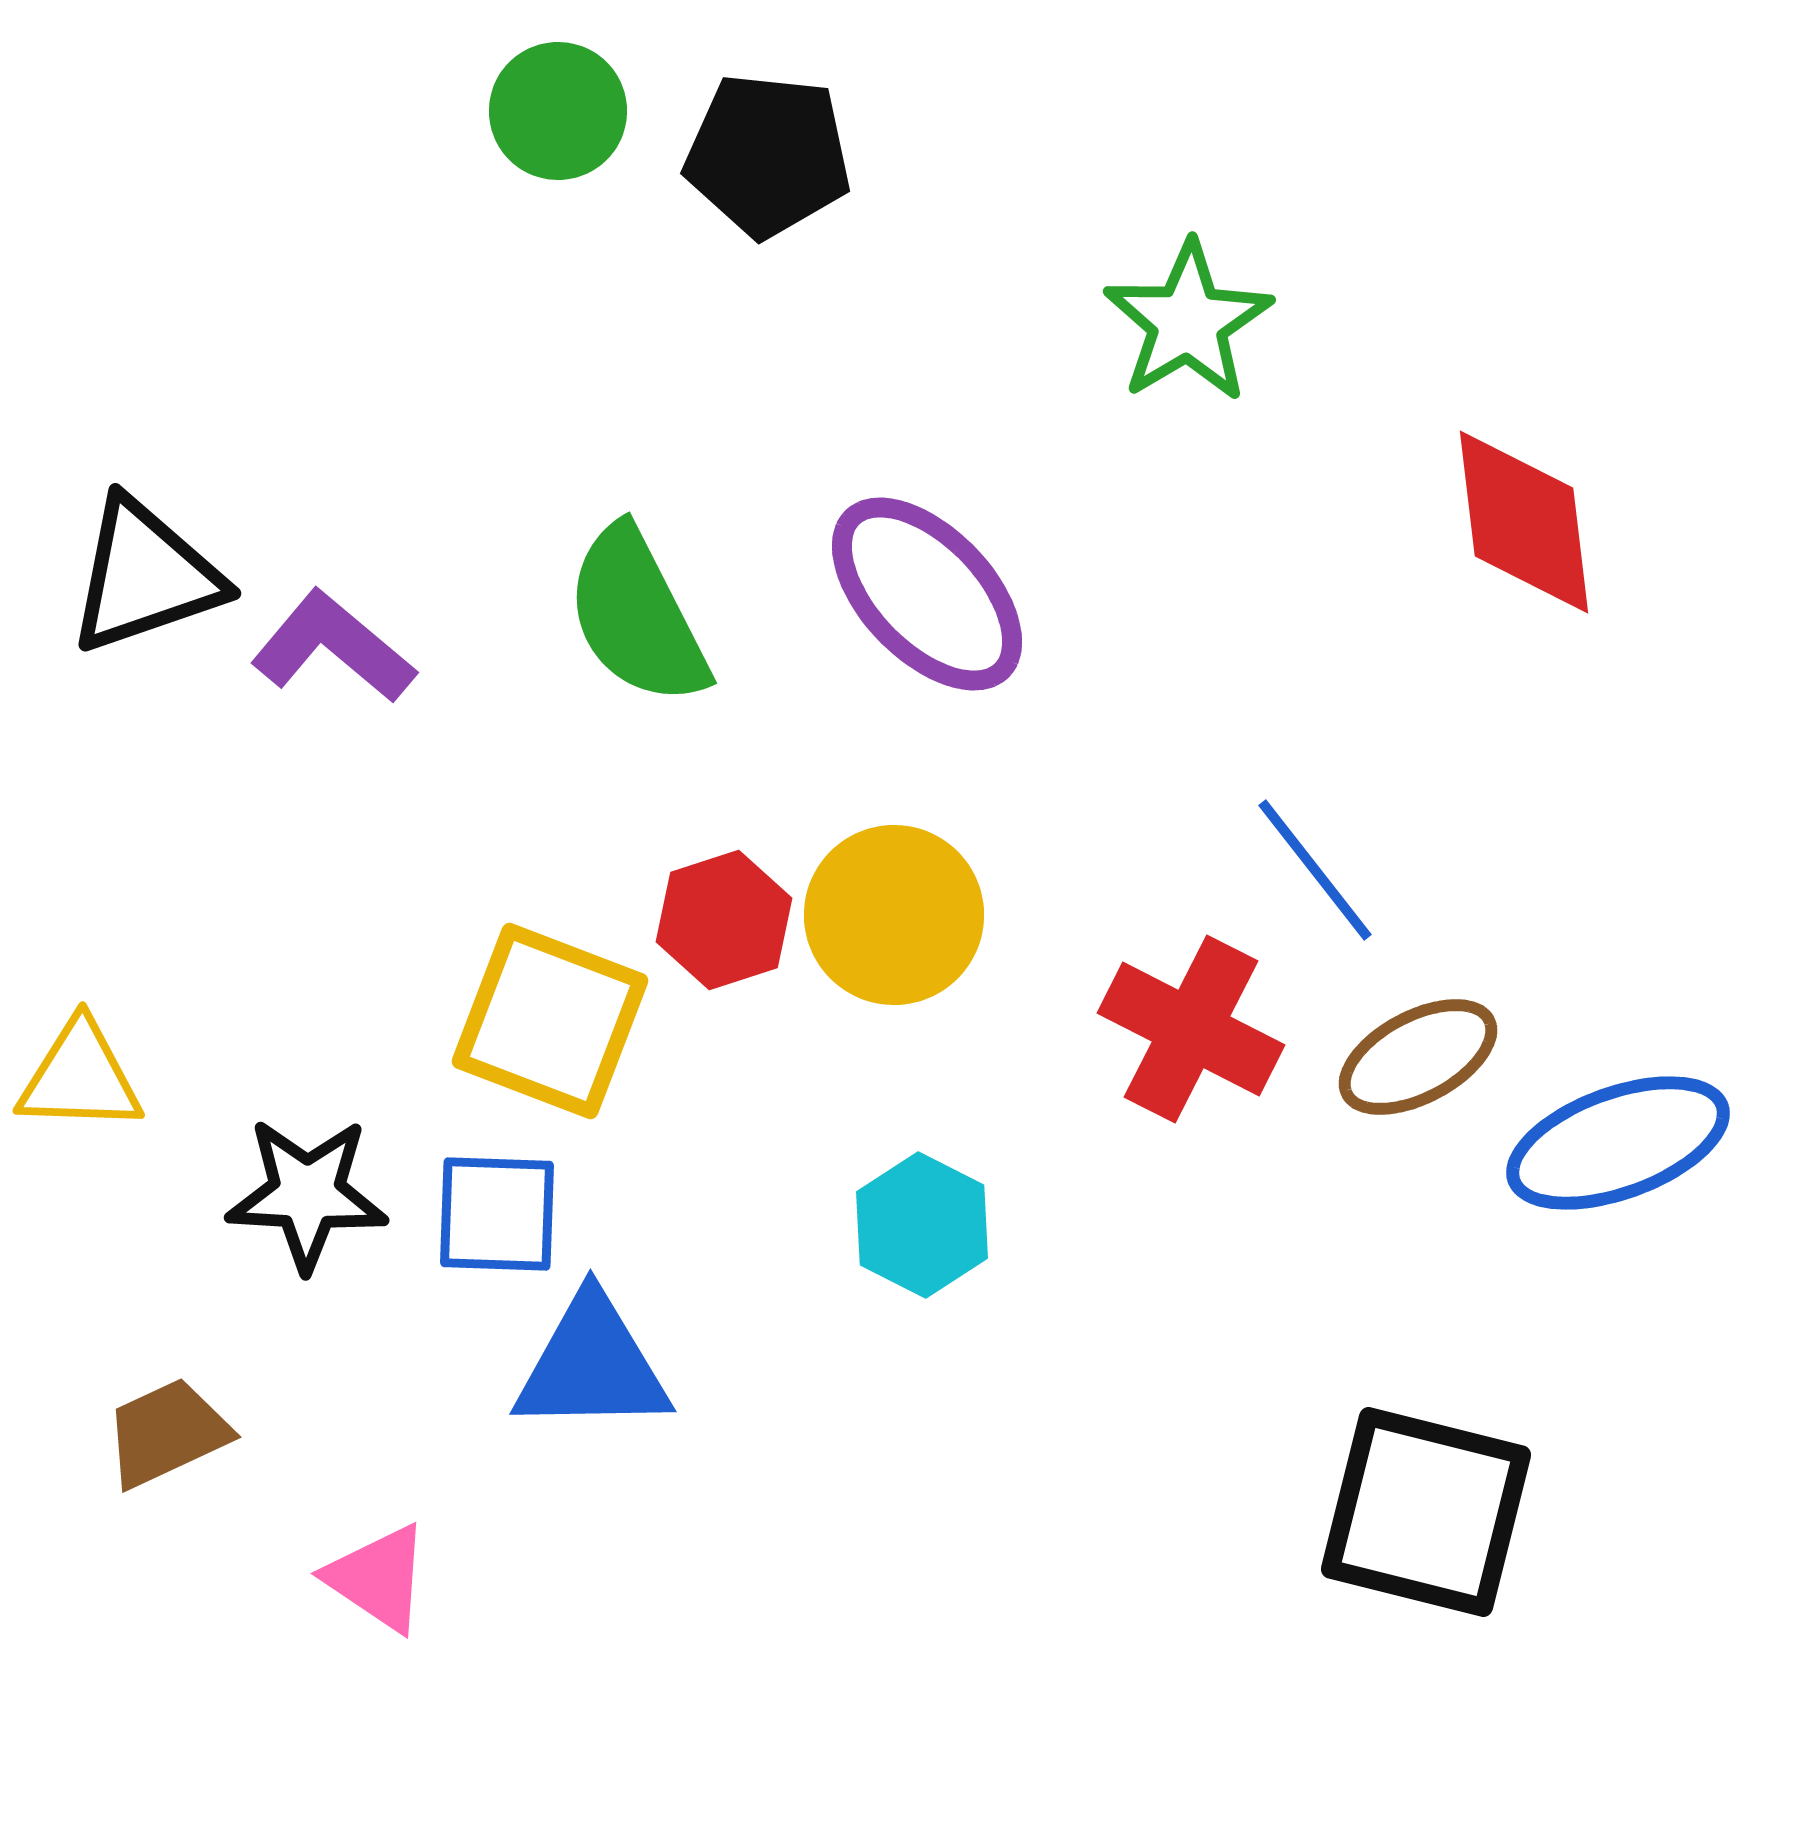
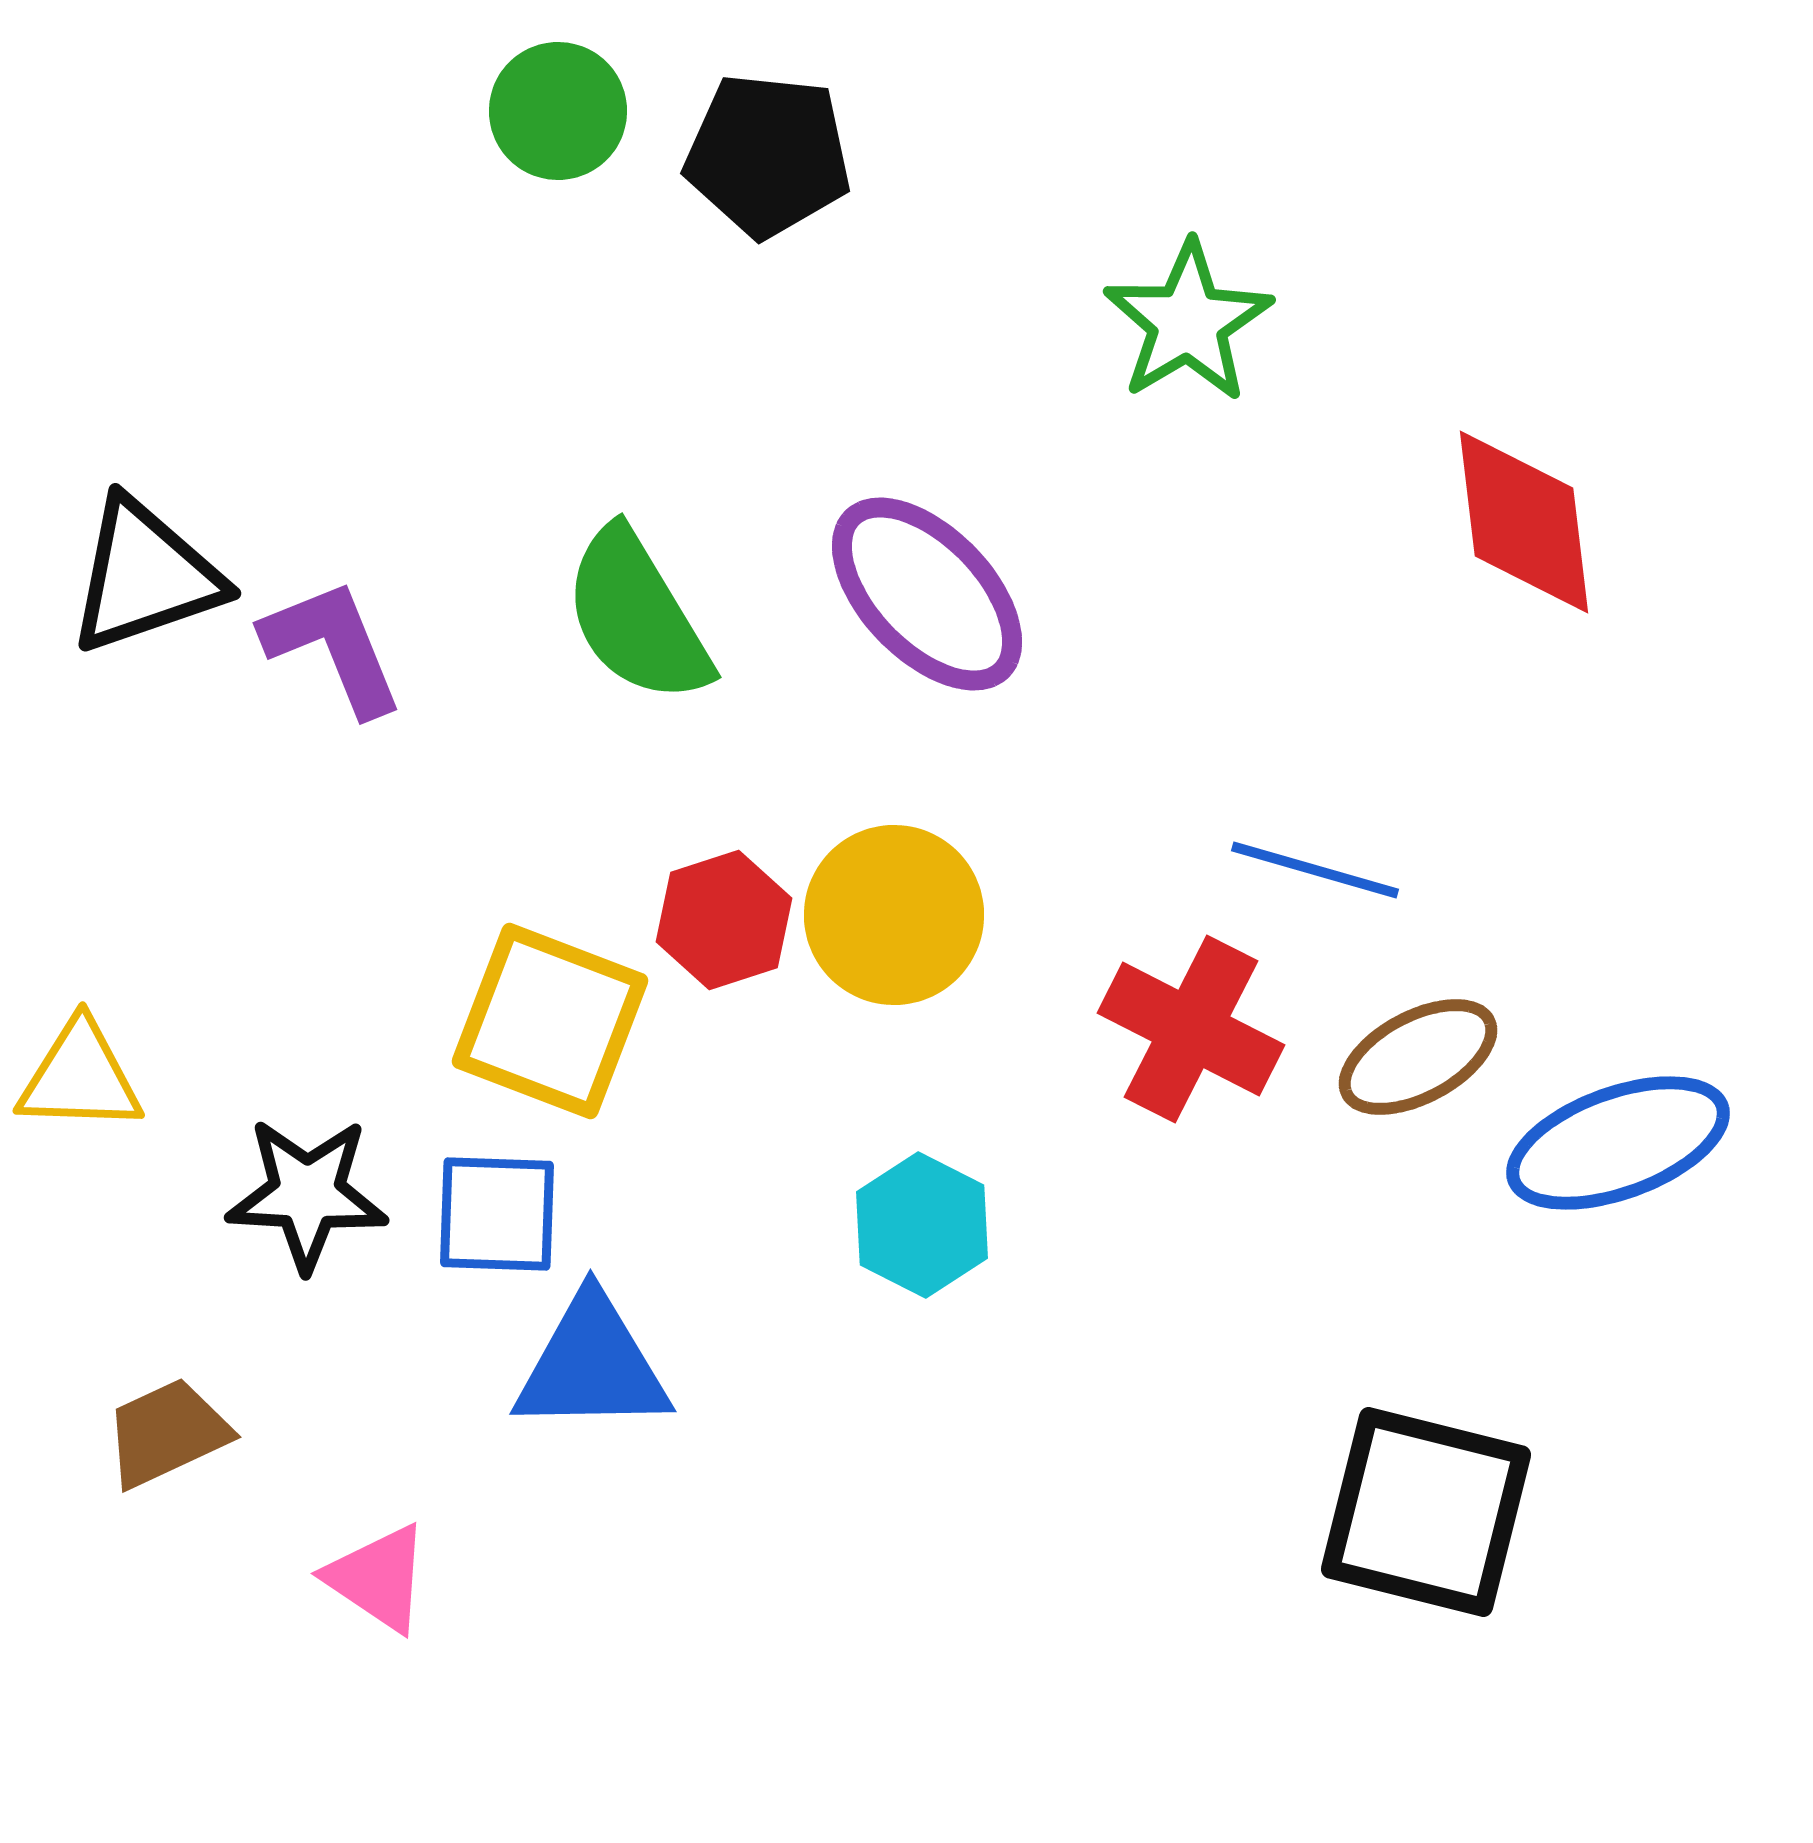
green semicircle: rotated 4 degrees counterclockwise
purple L-shape: rotated 28 degrees clockwise
blue line: rotated 36 degrees counterclockwise
